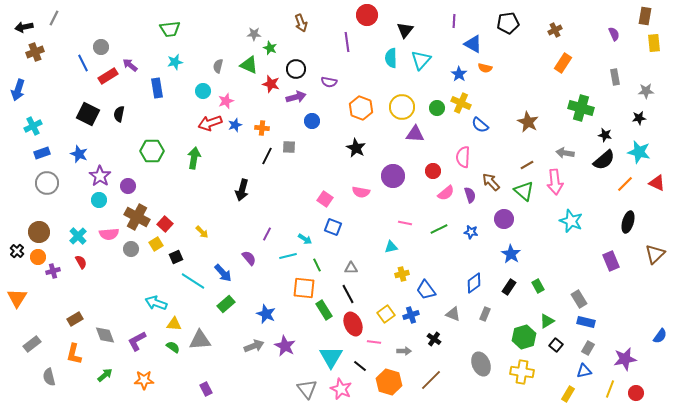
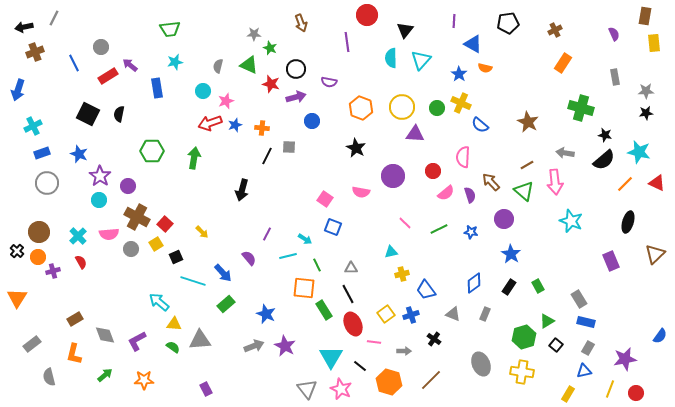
blue line at (83, 63): moved 9 px left
black star at (639, 118): moved 7 px right, 5 px up
pink line at (405, 223): rotated 32 degrees clockwise
cyan triangle at (391, 247): moved 5 px down
cyan line at (193, 281): rotated 15 degrees counterclockwise
cyan arrow at (156, 303): moved 3 px right, 1 px up; rotated 20 degrees clockwise
